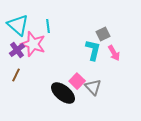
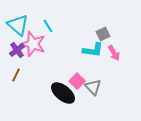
cyan line: rotated 24 degrees counterclockwise
cyan L-shape: rotated 85 degrees clockwise
